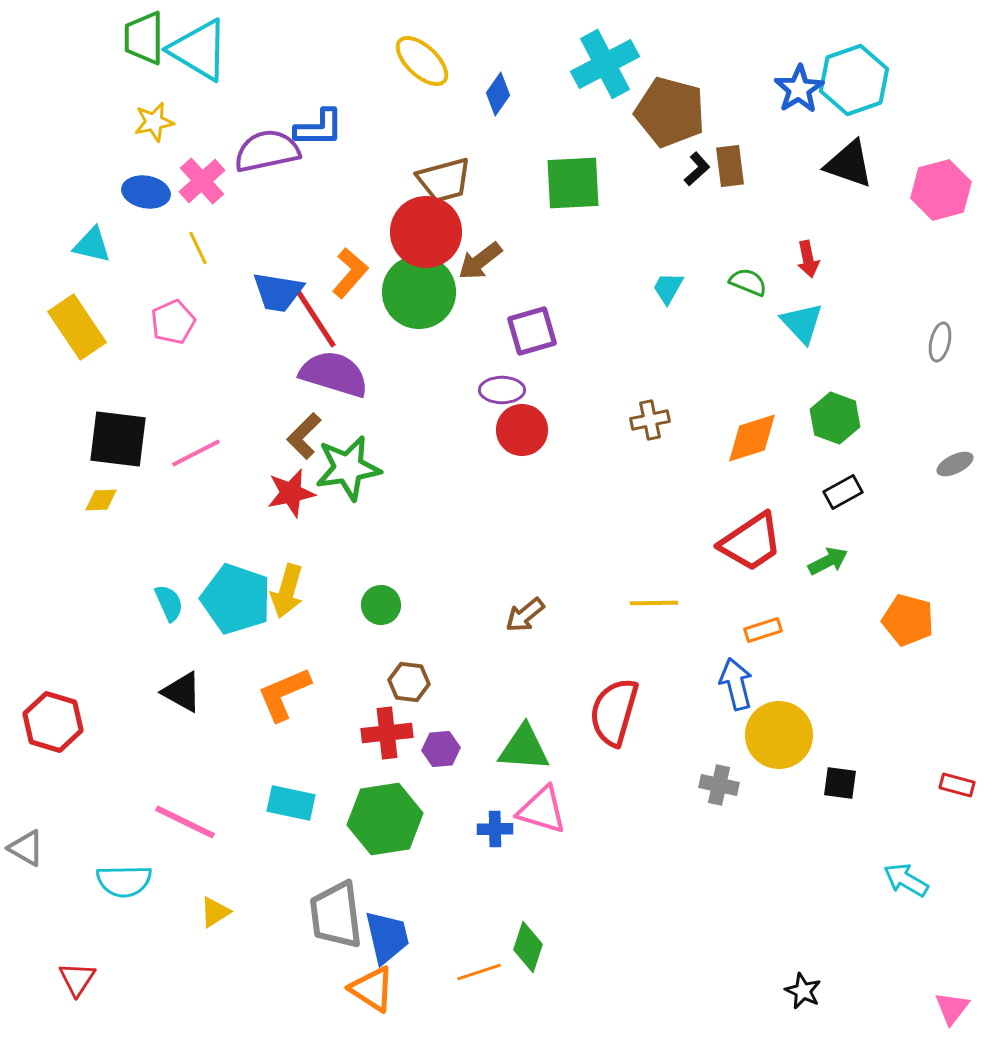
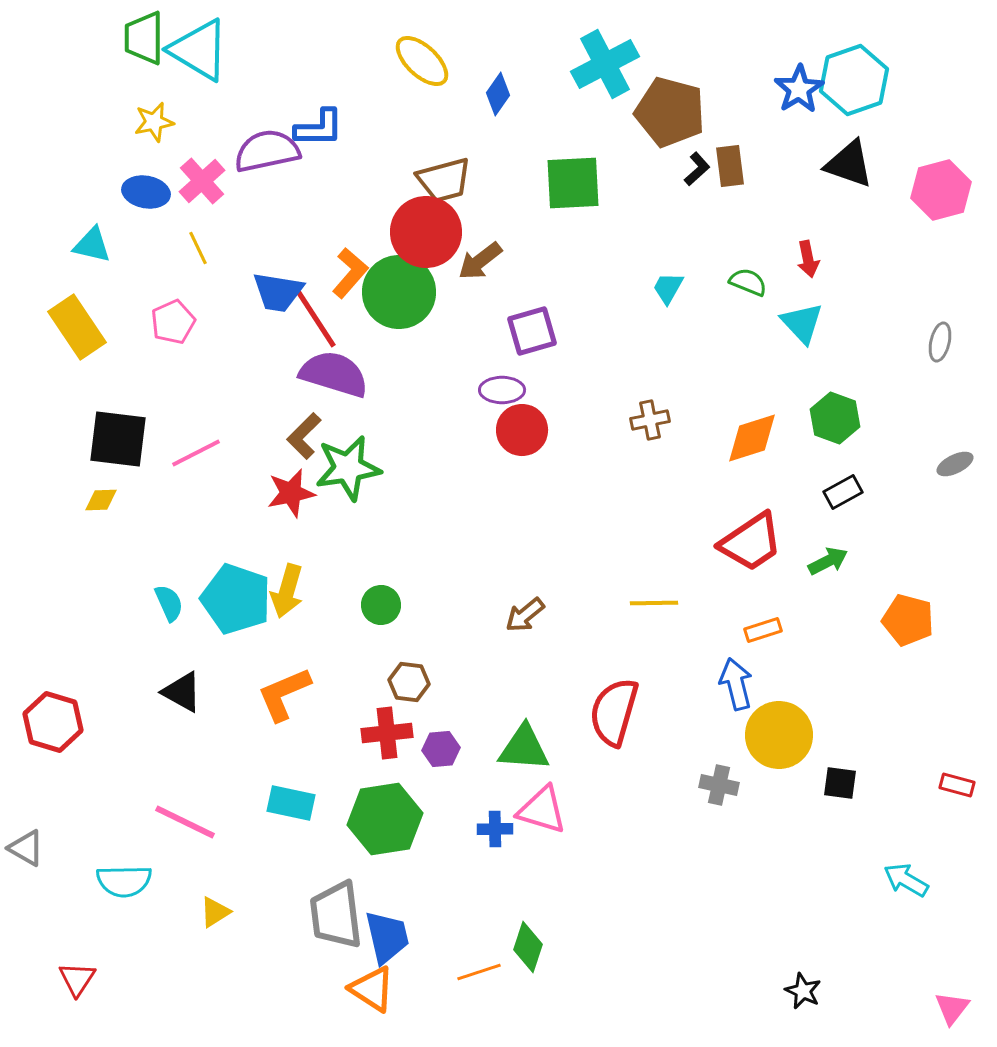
green circle at (419, 292): moved 20 px left
